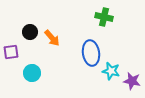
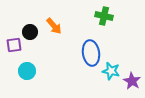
green cross: moved 1 px up
orange arrow: moved 2 px right, 12 px up
purple square: moved 3 px right, 7 px up
cyan circle: moved 5 px left, 2 px up
purple star: rotated 18 degrees clockwise
